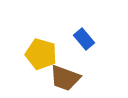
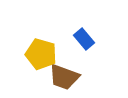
brown trapezoid: moved 1 px left, 1 px up
